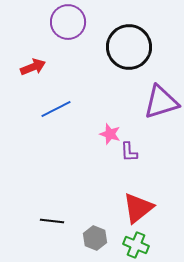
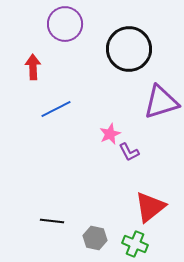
purple circle: moved 3 px left, 2 px down
black circle: moved 2 px down
red arrow: rotated 70 degrees counterclockwise
pink star: rotated 30 degrees clockwise
purple L-shape: rotated 25 degrees counterclockwise
red triangle: moved 12 px right, 1 px up
gray hexagon: rotated 10 degrees counterclockwise
green cross: moved 1 px left, 1 px up
